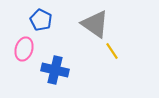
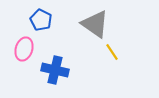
yellow line: moved 1 px down
